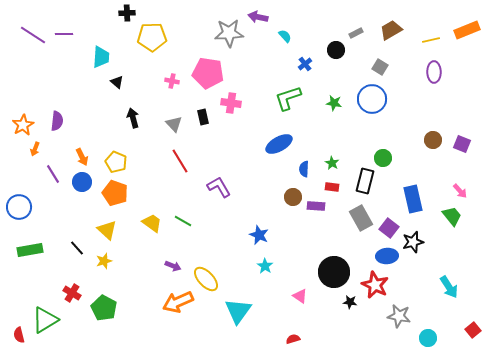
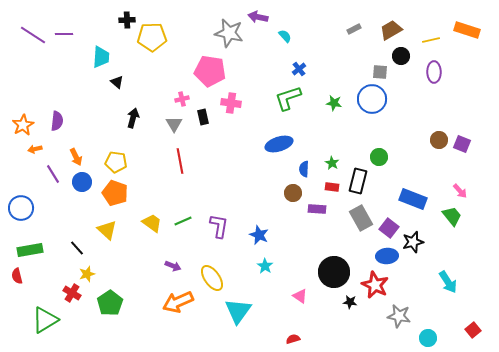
black cross at (127, 13): moved 7 px down
orange rectangle at (467, 30): rotated 40 degrees clockwise
gray star at (229, 33): rotated 16 degrees clockwise
gray rectangle at (356, 33): moved 2 px left, 4 px up
black circle at (336, 50): moved 65 px right, 6 px down
blue cross at (305, 64): moved 6 px left, 5 px down
gray square at (380, 67): moved 5 px down; rotated 28 degrees counterclockwise
pink pentagon at (208, 73): moved 2 px right, 2 px up
pink cross at (172, 81): moved 10 px right, 18 px down; rotated 24 degrees counterclockwise
black arrow at (133, 118): rotated 30 degrees clockwise
gray triangle at (174, 124): rotated 12 degrees clockwise
brown circle at (433, 140): moved 6 px right
blue ellipse at (279, 144): rotated 12 degrees clockwise
orange arrow at (35, 149): rotated 56 degrees clockwise
orange arrow at (82, 157): moved 6 px left
green circle at (383, 158): moved 4 px left, 1 px up
red line at (180, 161): rotated 20 degrees clockwise
yellow pentagon at (116, 162): rotated 15 degrees counterclockwise
black rectangle at (365, 181): moved 7 px left
purple L-shape at (219, 187): moved 39 px down; rotated 40 degrees clockwise
brown circle at (293, 197): moved 4 px up
blue rectangle at (413, 199): rotated 56 degrees counterclockwise
purple rectangle at (316, 206): moved 1 px right, 3 px down
blue circle at (19, 207): moved 2 px right, 1 px down
green line at (183, 221): rotated 54 degrees counterclockwise
yellow star at (104, 261): moved 17 px left, 13 px down
yellow ellipse at (206, 279): moved 6 px right, 1 px up; rotated 8 degrees clockwise
cyan arrow at (449, 287): moved 1 px left, 5 px up
green pentagon at (104, 308): moved 6 px right, 5 px up; rotated 10 degrees clockwise
red semicircle at (19, 335): moved 2 px left, 59 px up
